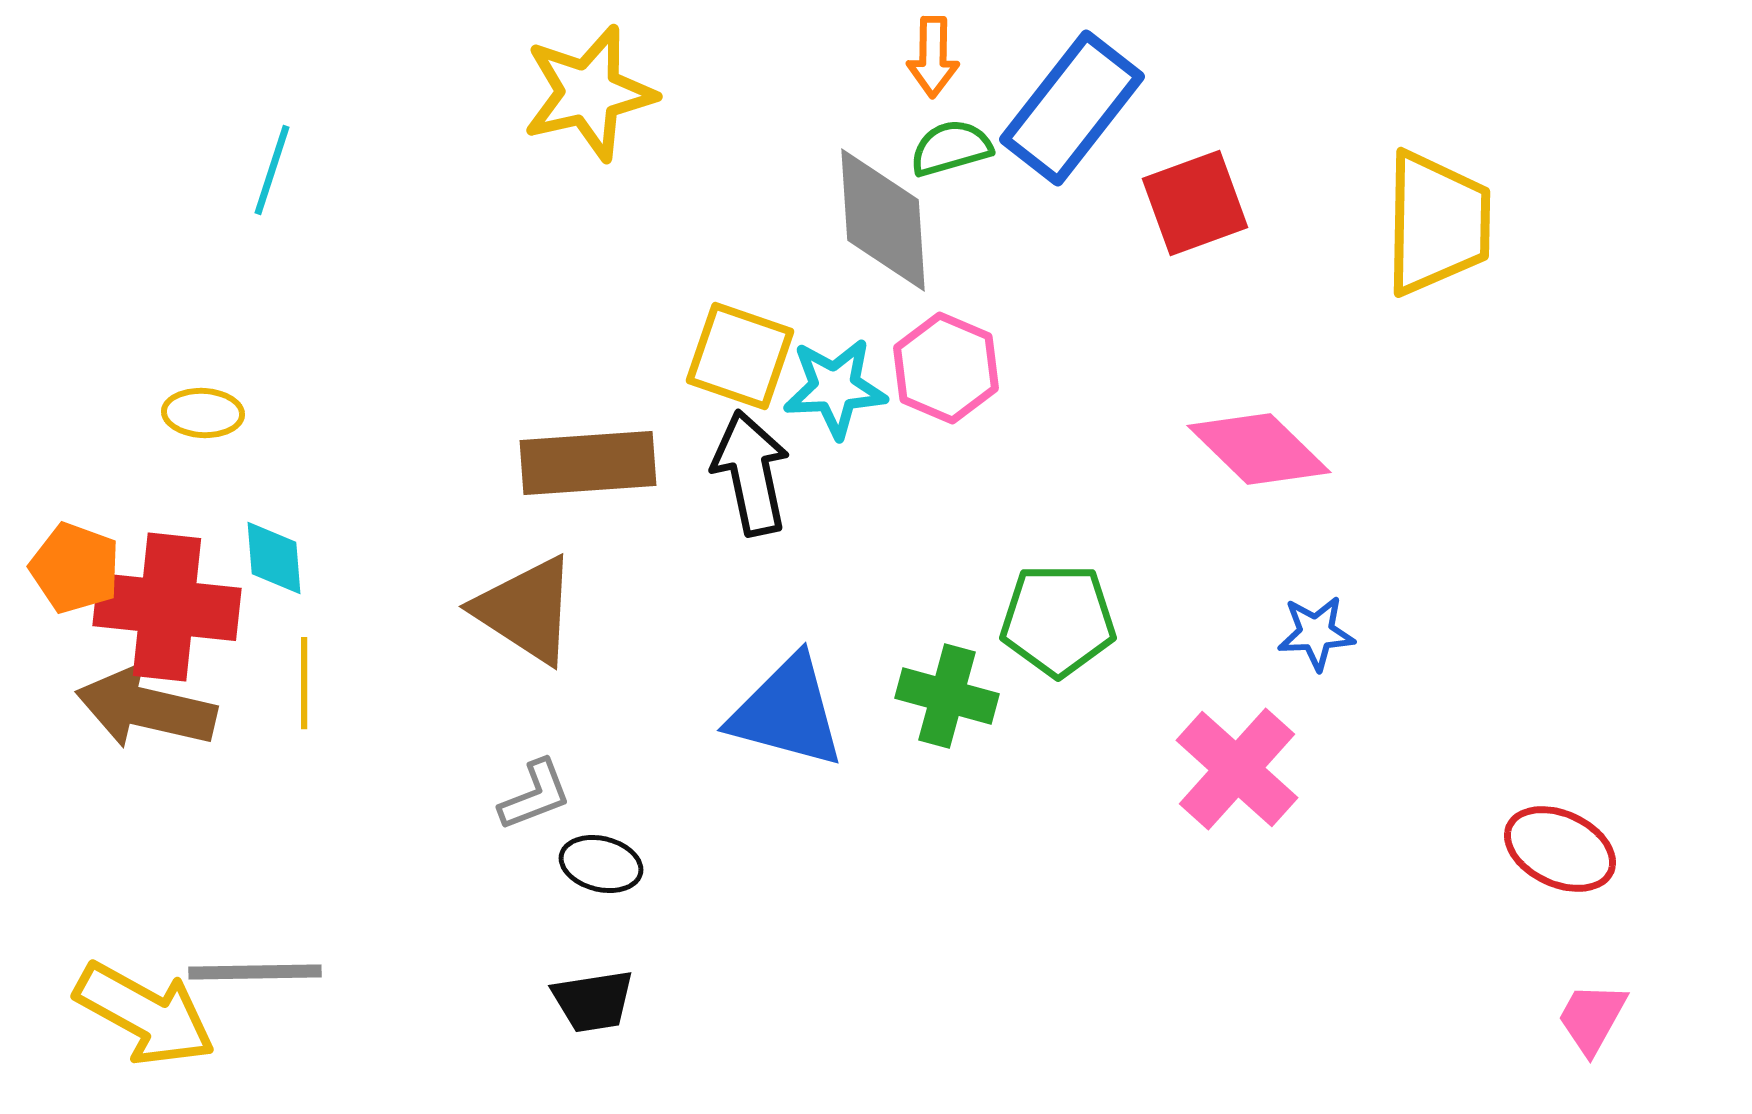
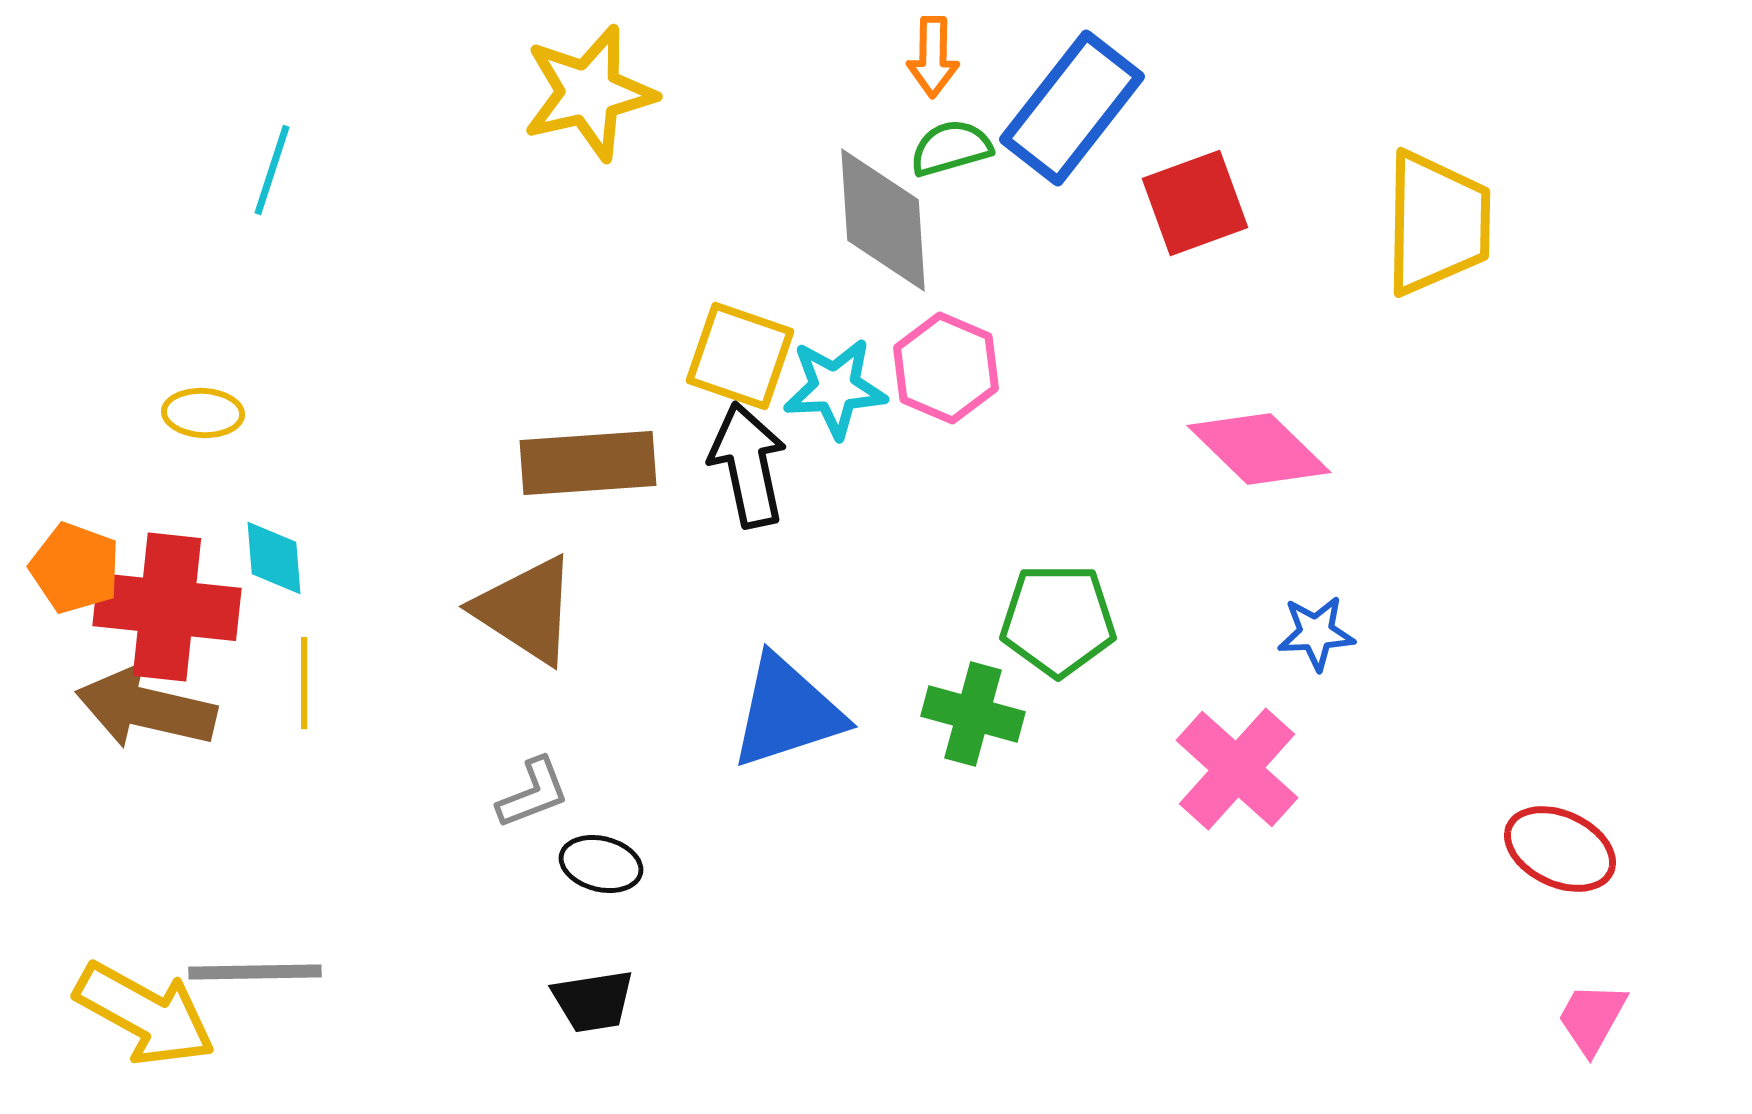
black arrow: moved 3 px left, 8 px up
green cross: moved 26 px right, 18 px down
blue triangle: rotated 33 degrees counterclockwise
gray L-shape: moved 2 px left, 2 px up
